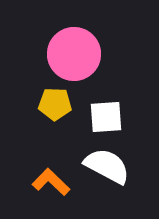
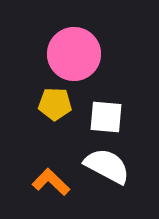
white square: rotated 9 degrees clockwise
